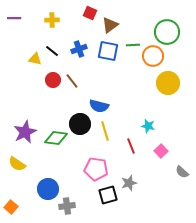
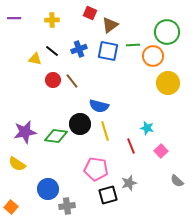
cyan star: moved 1 px left, 2 px down
purple star: rotated 15 degrees clockwise
green diamond: moved 2 px up
gray semicircle: moved 5 px left, 9 px down
